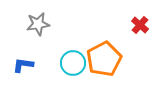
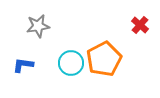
gray star: moved 2 px down
cyan circle: moved 2 px left
